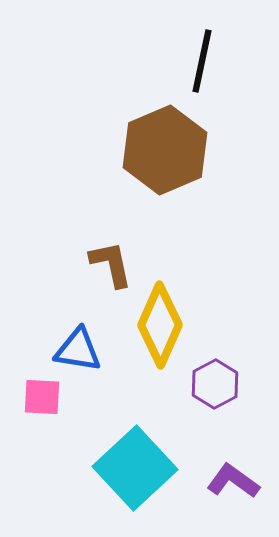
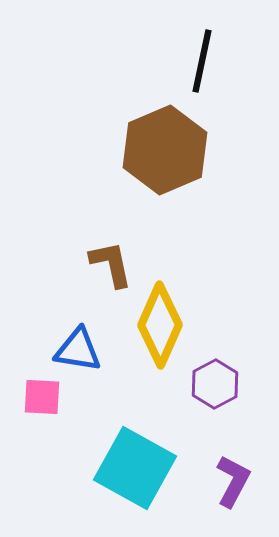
cyan square: rotated 18 degrees counterclockwise
purple L-shape: rotated 82 degrees clockwise
